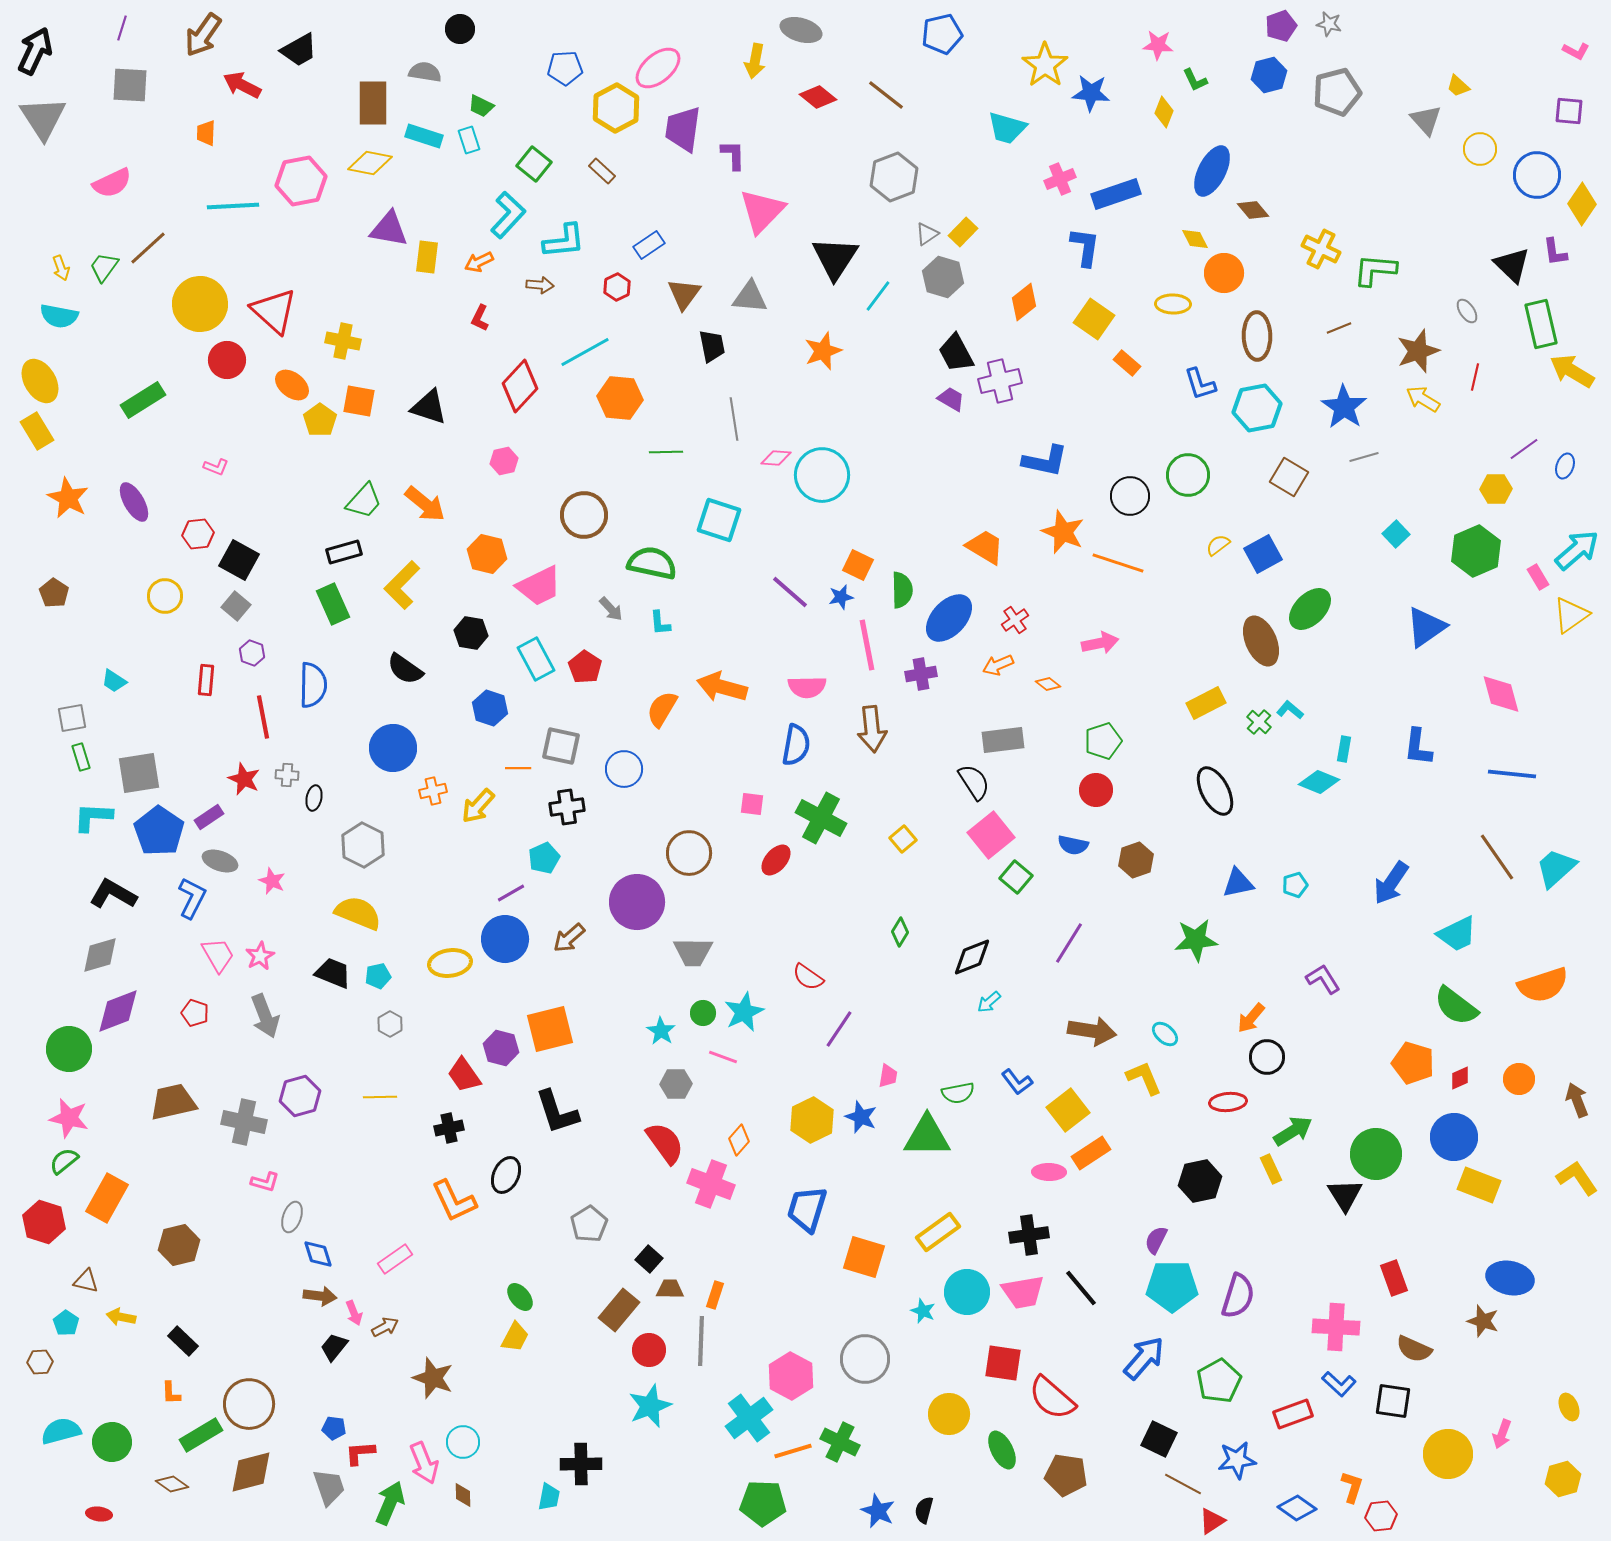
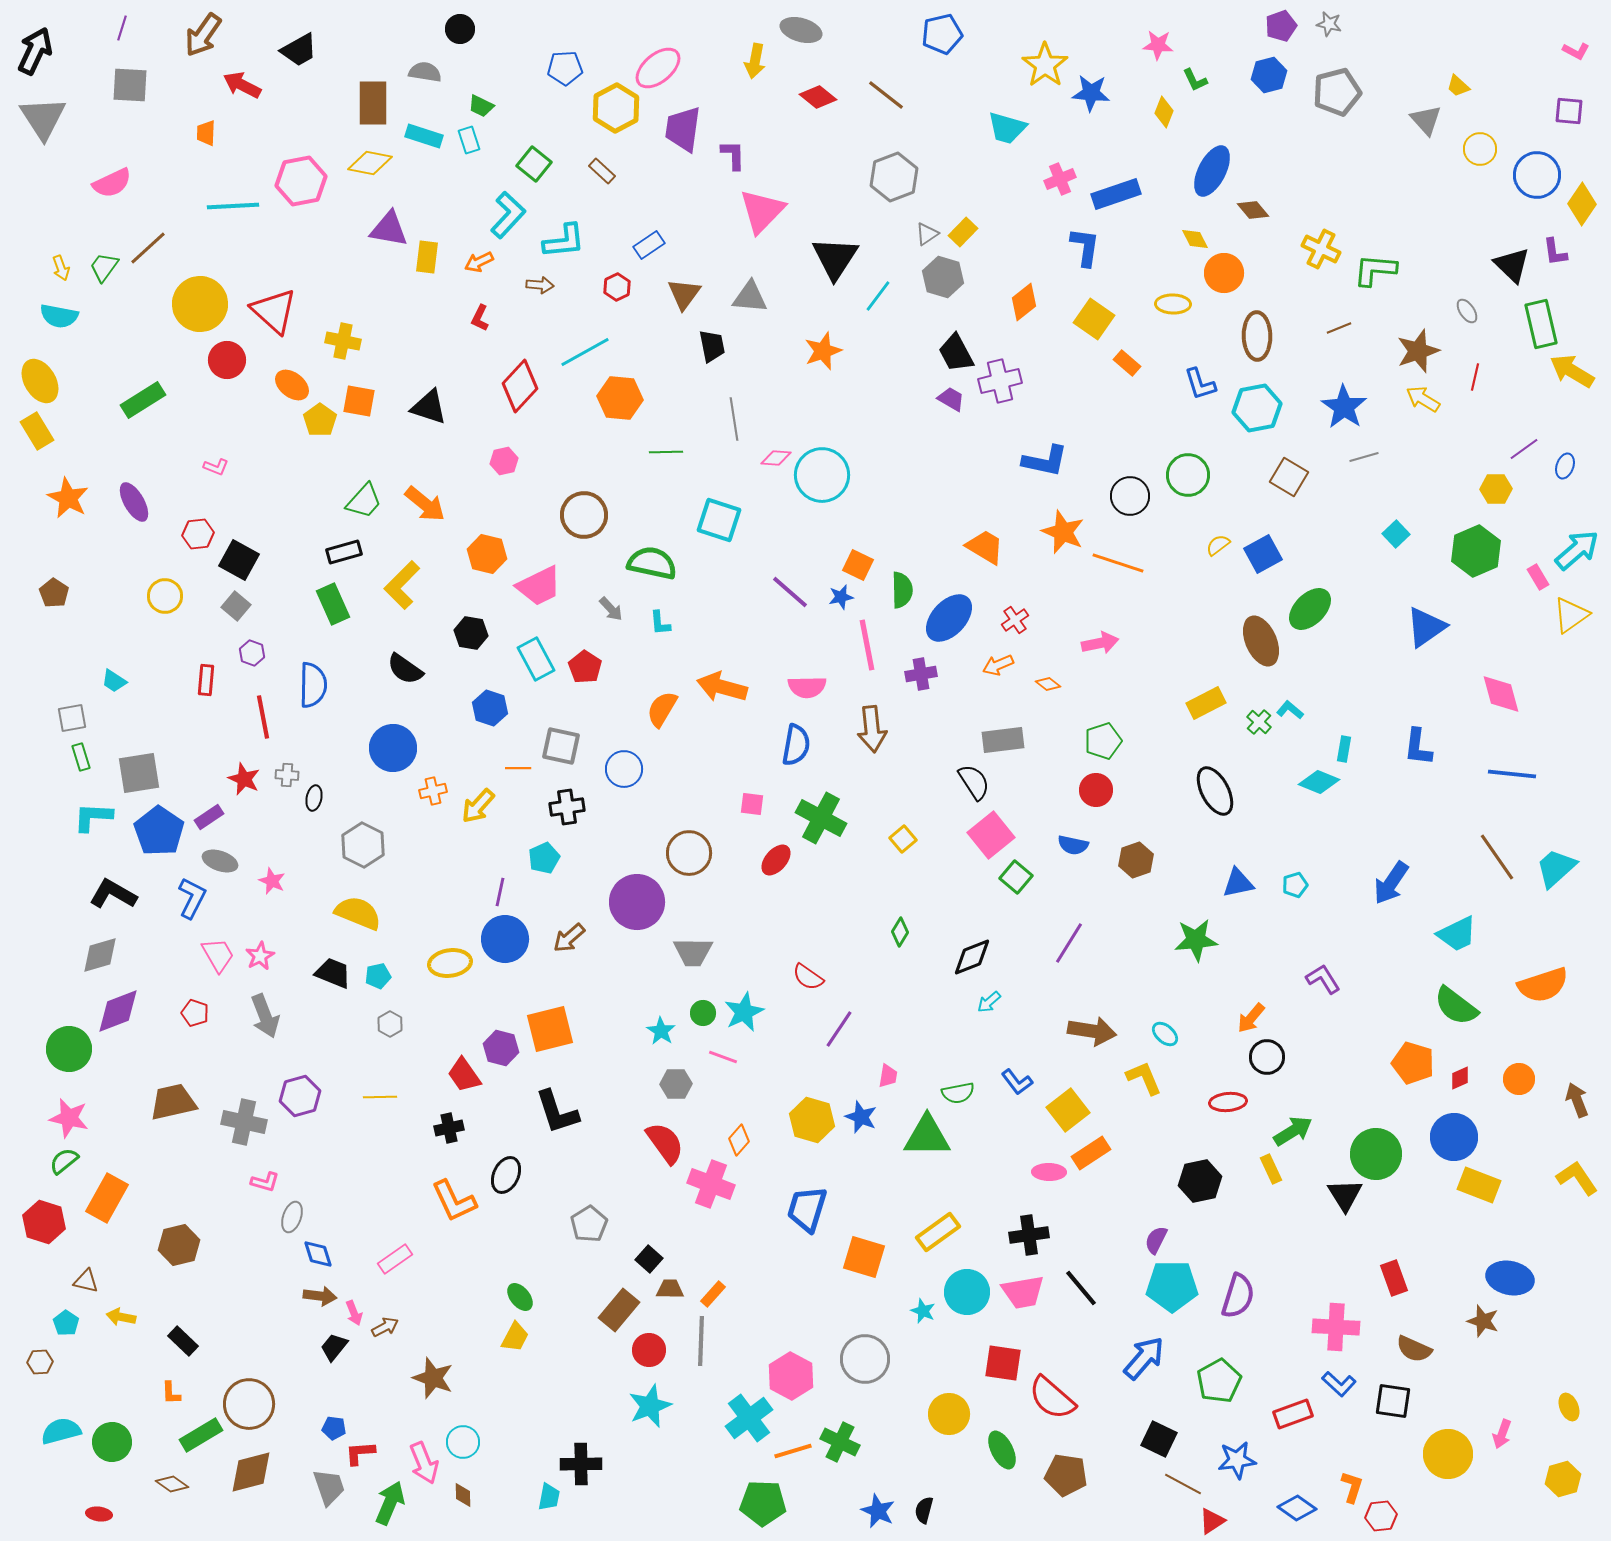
purple line at (511, 893): moved 11 px left, 1 px up; rotated 48 degrees counterclockwise
yellow hexagon at (812, 1120): rotated 18 degrees counterclockwise
orange rectangle at (715, 1295): moved 2 px left, 1 px up; rotated 24 degrees clockwise
